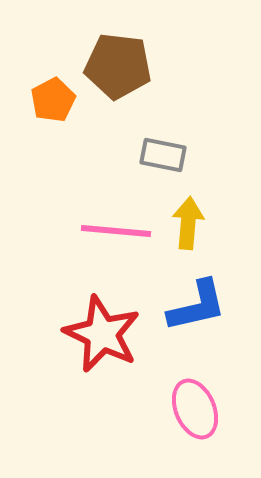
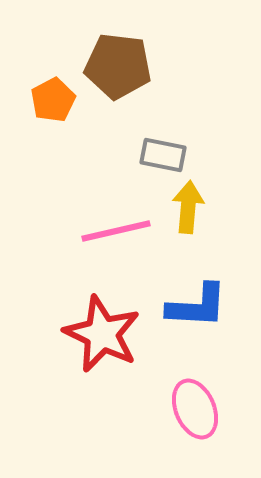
yellow arrow: moved 16 px up
pink line: rotated 18 degrees counterclockwise
blue L-shape: rotated 16 degrees clockwise
